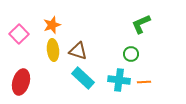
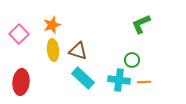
green circle: moved 1 px right, 6 px down
red ellipse: rotated 10 degrees counterclockwise
